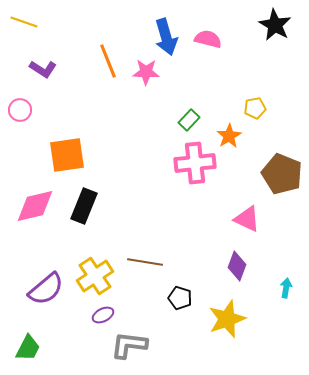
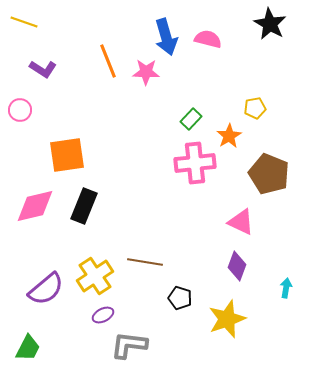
black star: moved 5 px left, 1 px up
green rectangle: moved 2 px right, 1 px up
brown pentagon: moved 13 px left
pink triangle: moved 6 px left, 3 px down
